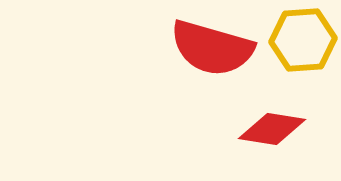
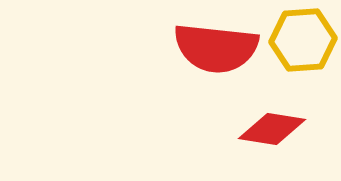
red semicircle: moved 4 px right; rotated 10 degrees counterclockwise
